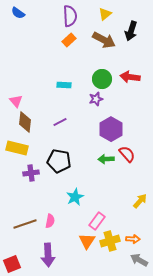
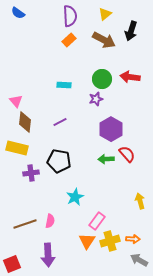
yellow arrow: rotated 56 degrees counterclockwise
